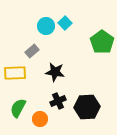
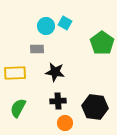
cyan square: rotated 16 degrees counterclockwise
green pentagon: moved 1 px down
gray rectangle: moved 5 px right, 2 px up; rotated 40 degrees clockwise
black cross: rotated 21 degrees clockwise
black hexagon: moved 8 px right; rotated 10 degrees clockwise
orange circle: moved 25 px right, 4 px down
